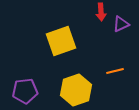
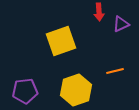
red arrow: moved 2 px left
